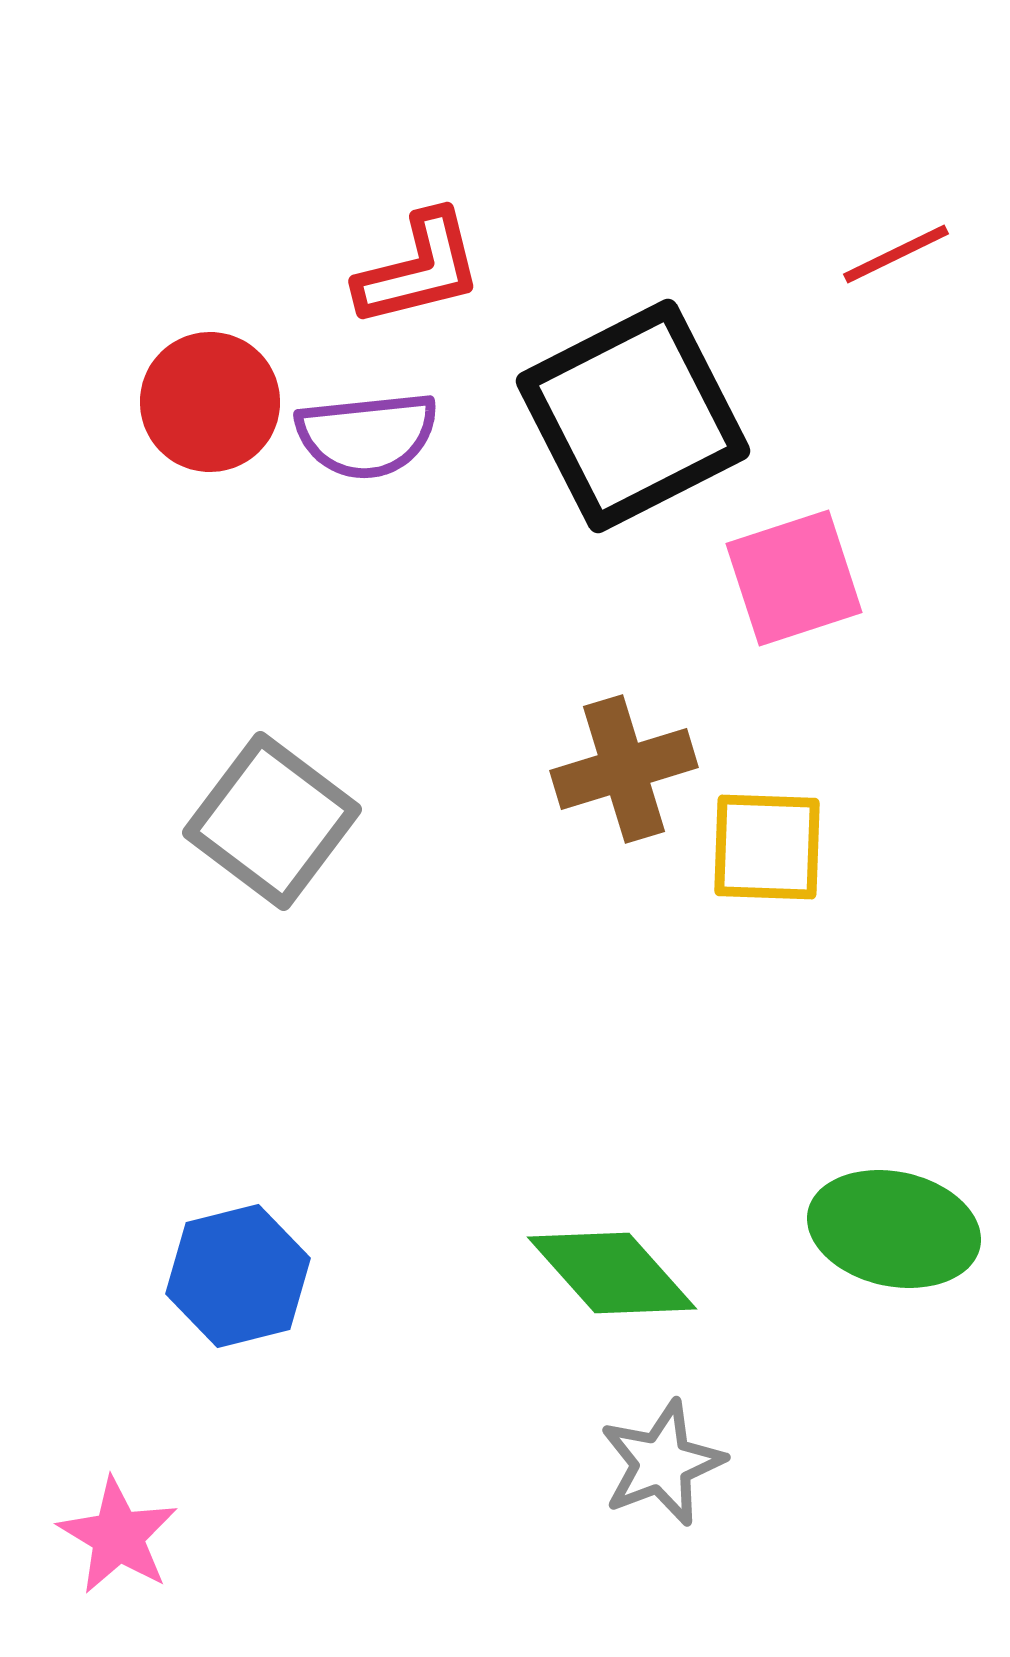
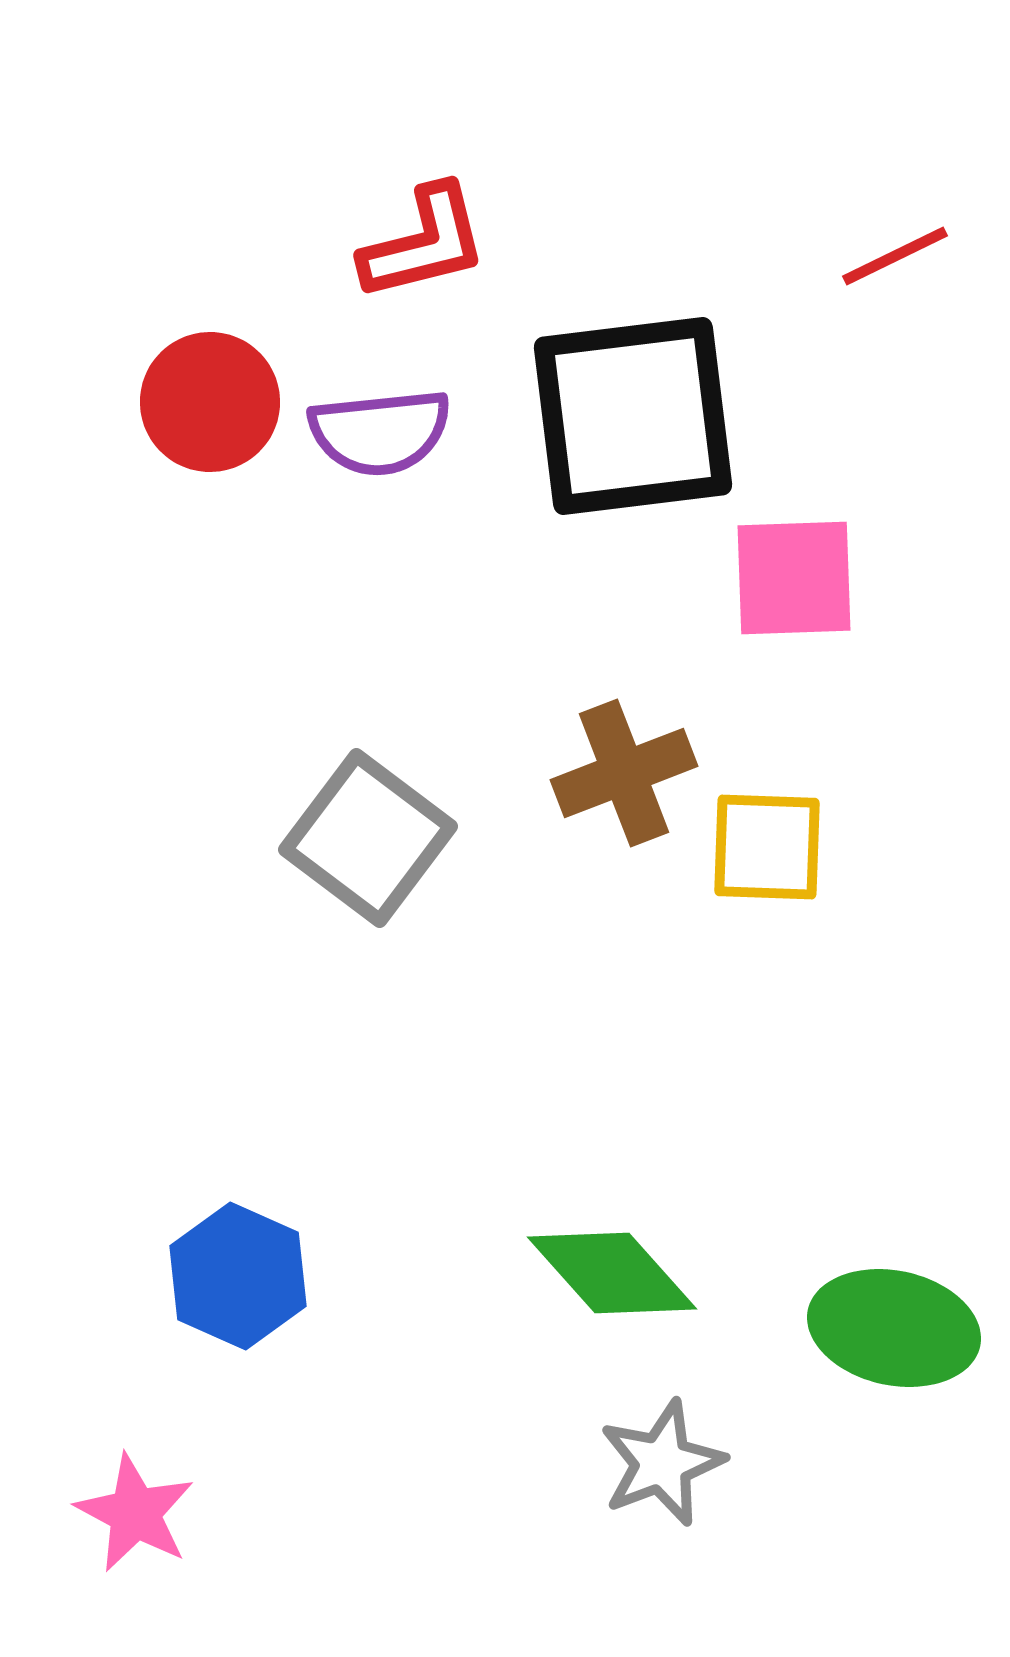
red line: moved 1 px left, 2 px down
red L-shape: moved 5 px right, 26 px up
black square: rotated 20 degrees clockwise
purple semicircle: moved 13 px right, 3 px up
pink square: rotated 16 degrees clockwise
brown cross: moved 4 px down; rotated 4 degrees counterclockwise
gray square: moved 96 px right, 17 px down
green ellipse: moved 99 px down
blue hexagon: rotated 22 degrees counterclockwise
pink star: moved 17 px right, 23 px up; rotated 3 degrees counterclockwise
